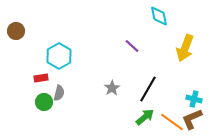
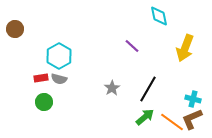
brown circle: moved 1 px left, 2 px up
gray semicircle: moved 14 px up; rotated 91 degrees clockwise
cyan cross: moved 1 px left
